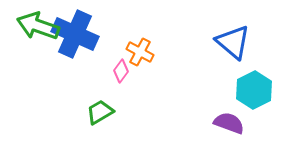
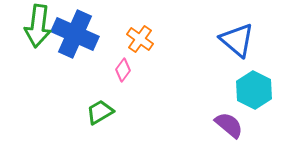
green arrow: rotated 102 degrees counterclockwise
blue triangle: moved 4 px right, 2 px up
orange cross: moved 13 px up; rotated 8 degrees clockwise
pink diamond: moved 2 px right, 1 px up
cyan hexagon: rotated 6 degrees counterclockwise
purple semicircle: moved 2 px down; rotated 20 degrees clockwise
